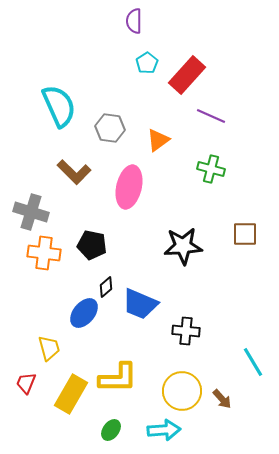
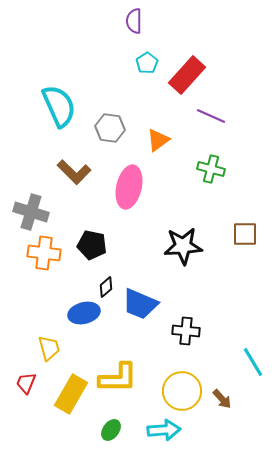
blue ellipse: rotated 36 degrees clockwise
